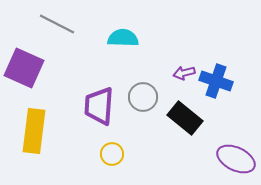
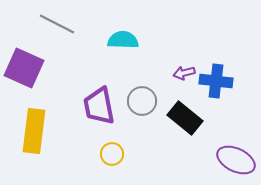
cyan semicircle: moved 2 px down
blue cross: rotated 12 degrees counterclockwise
gray circle: moved 1 px left, 4 px down
purple trapezoid: rotated 15 degrees counterclockwise
purple ellipse: moved 1 px down
